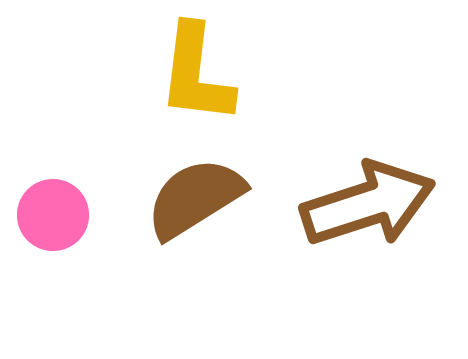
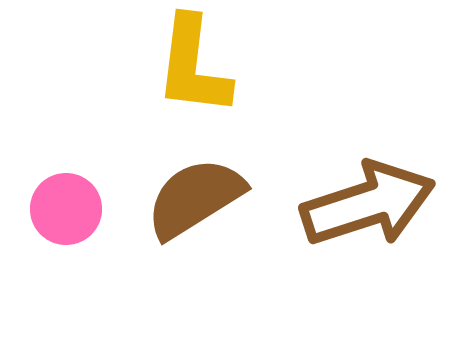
yellow L-shape: moved 3 px left, 8 px up
pink circle: moved 13 px right, 6 px up
